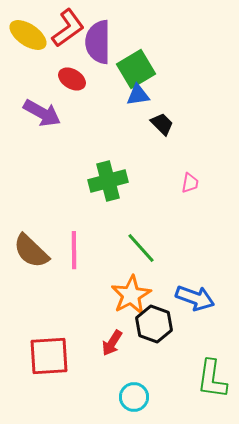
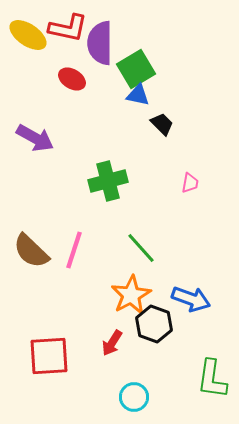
red L-shape: rotated 48 degrees clockwise
purple semicircle: moved 2 px right, 1 px down
blue triangle: rotated 20 degrees clockwise
purple arrow: moved 7 px left, 25 px down
pink line: rotated 18 degrees clockwise
blue arrow: moved 4 px left, 1 px down
